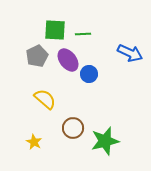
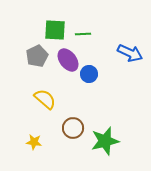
yellow star: rotated 21 degrees counterclockwise
